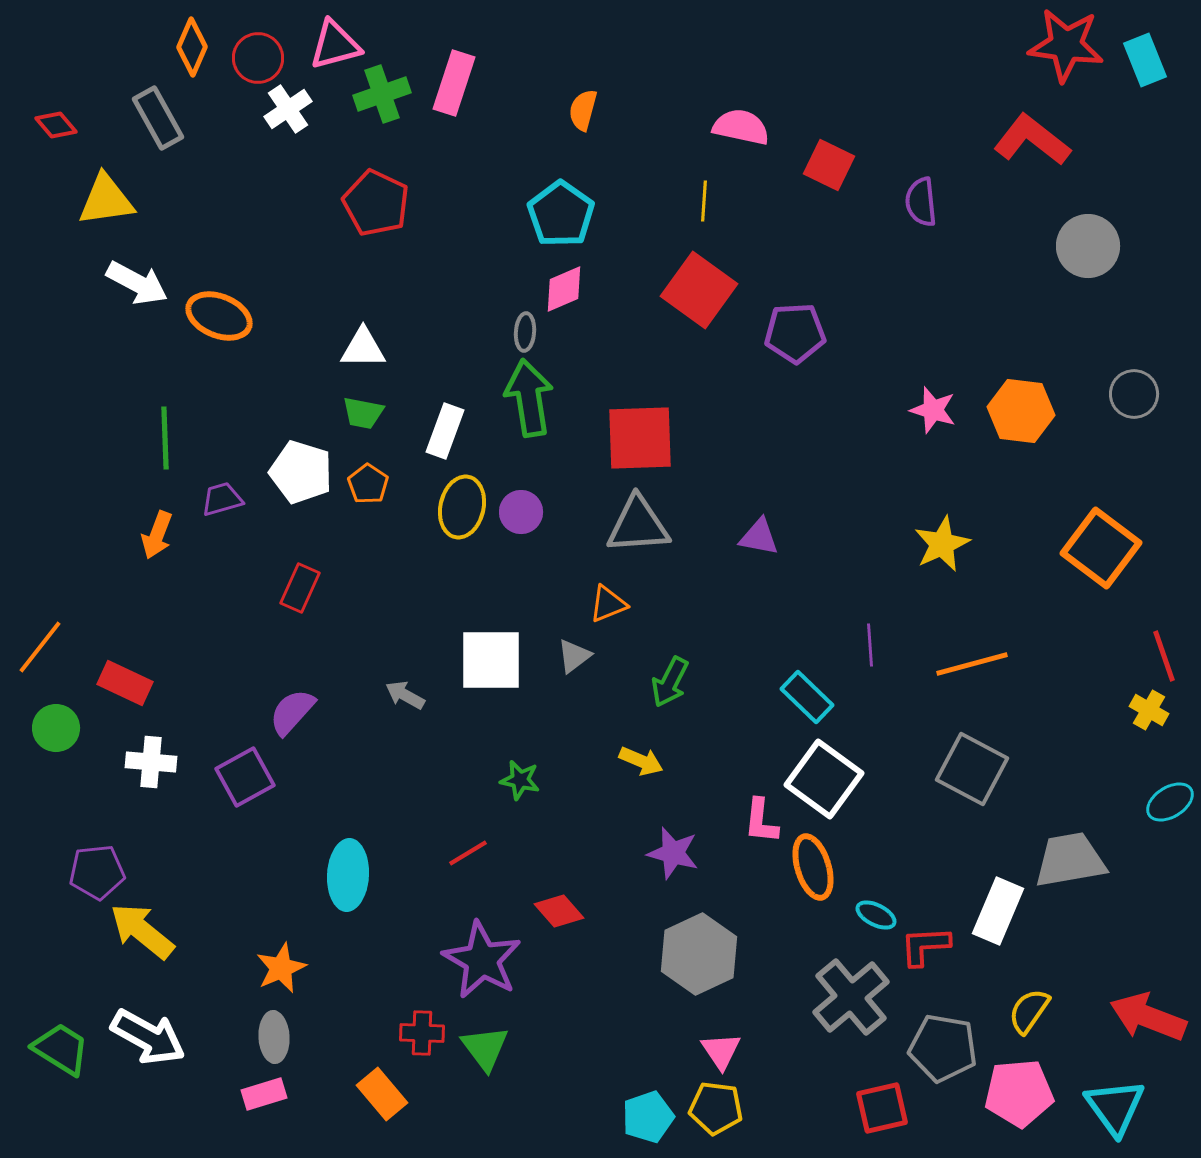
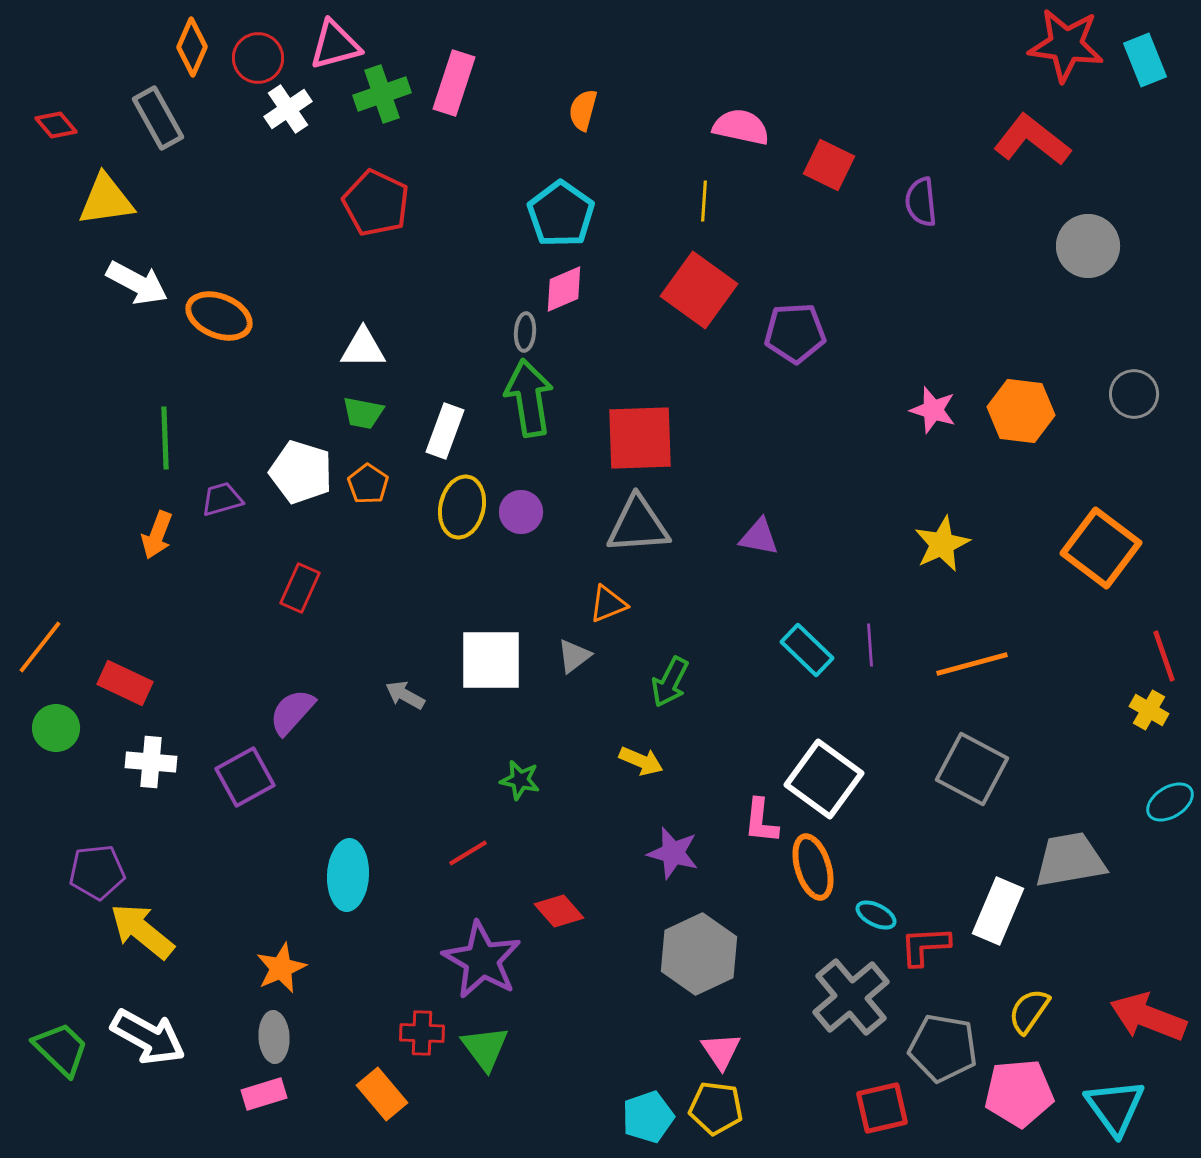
cyan rectangle at (807, 697): moved 47 px up
green trapezoid at (61, 1049): rotated 12 degrees clockwise
